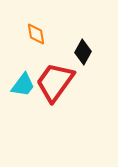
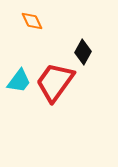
orange diamond: moved 4 px left, 13 px up; rotated 15 degrees counterclockwise
cyan trapezoid: moved 4 px left, 4 px up
